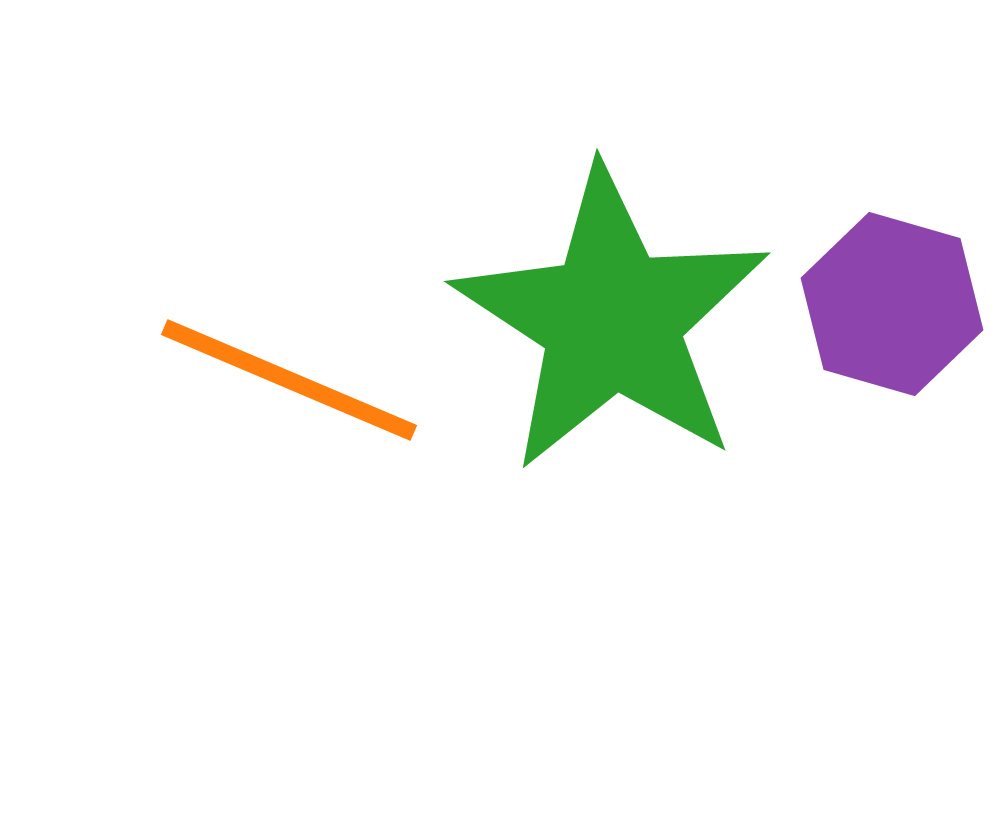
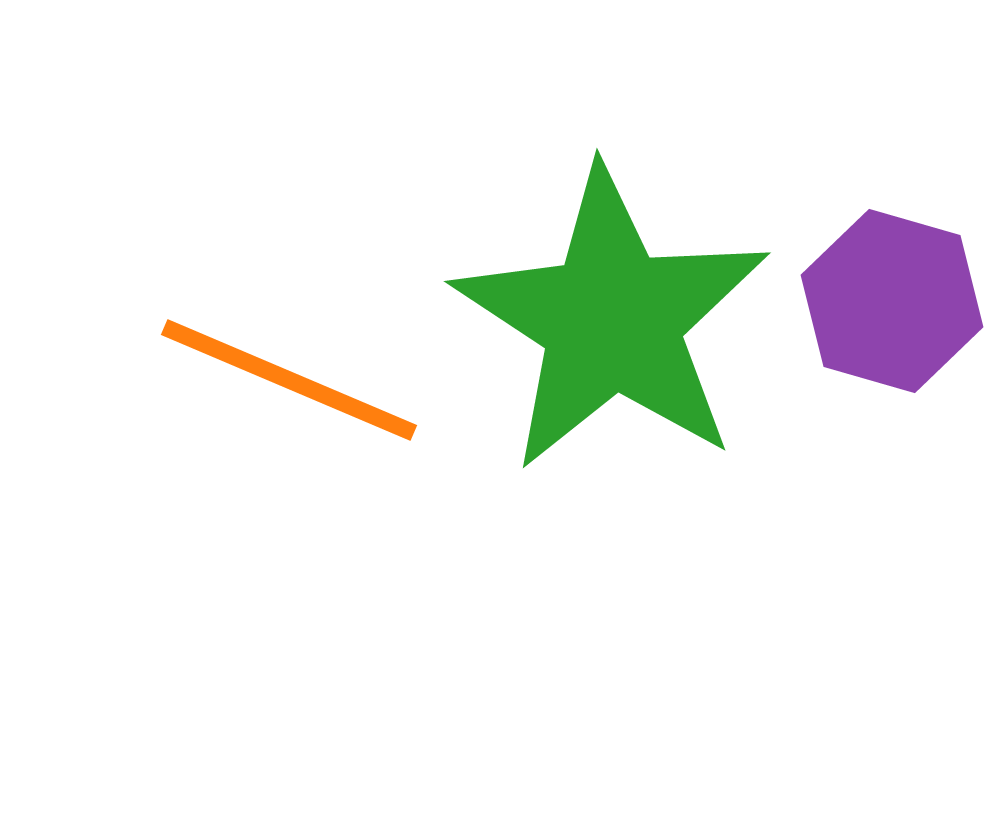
purple hexagon: moved 3 px up
